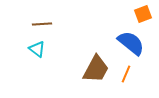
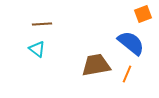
brown trapezoid: moved 4 px up; rotated 128 degrees counterclockwise
orange line: moved 1 px right
